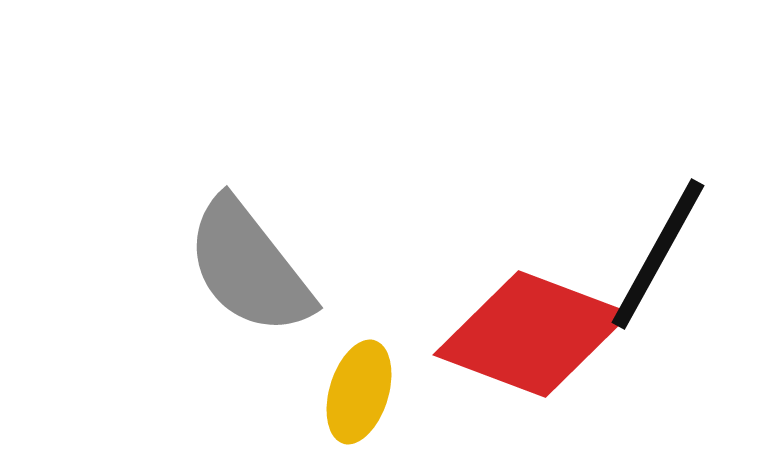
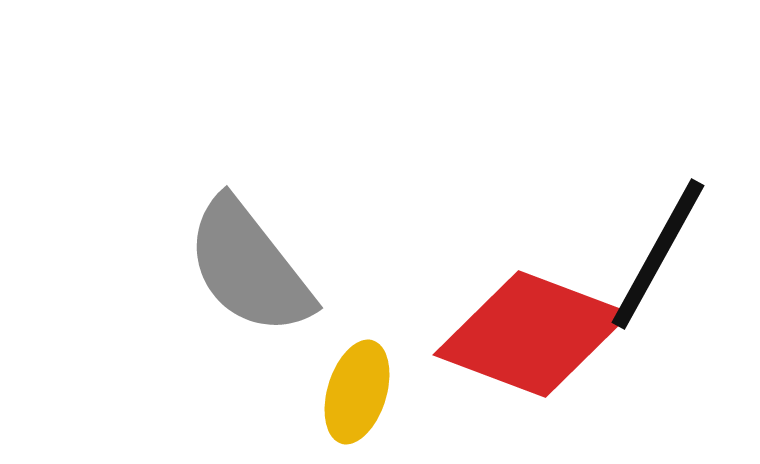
yellow ellipse: moved 2 px left
